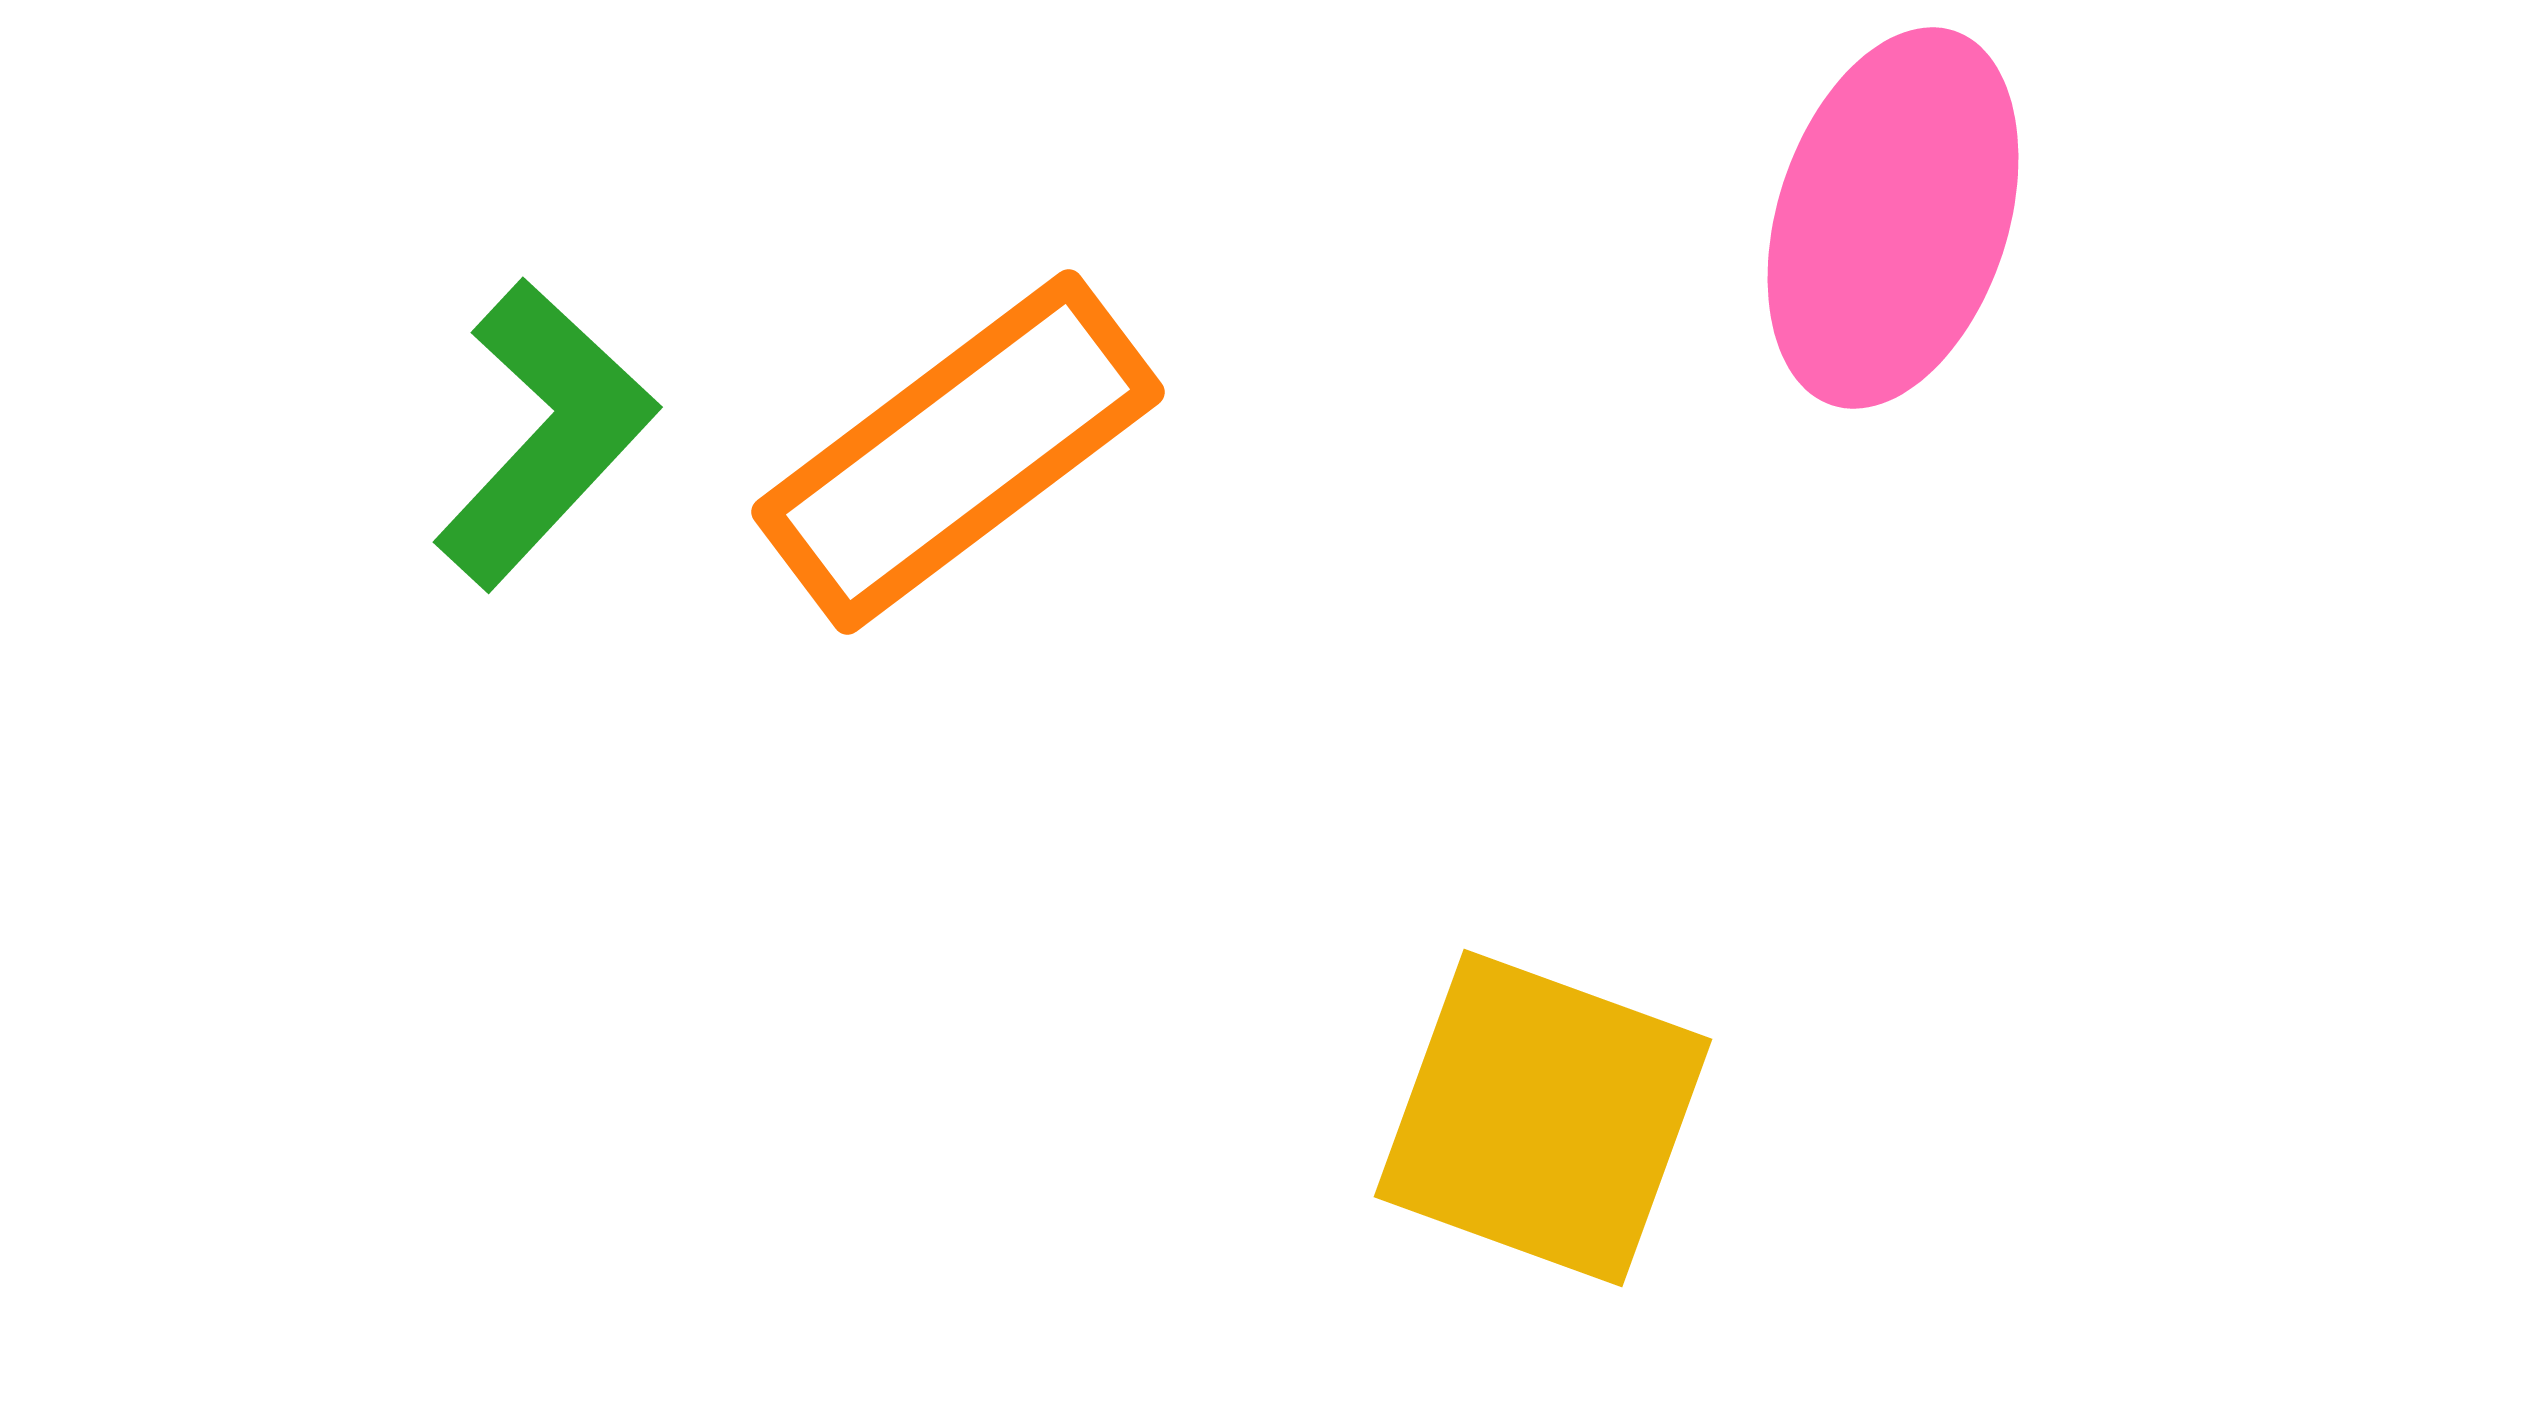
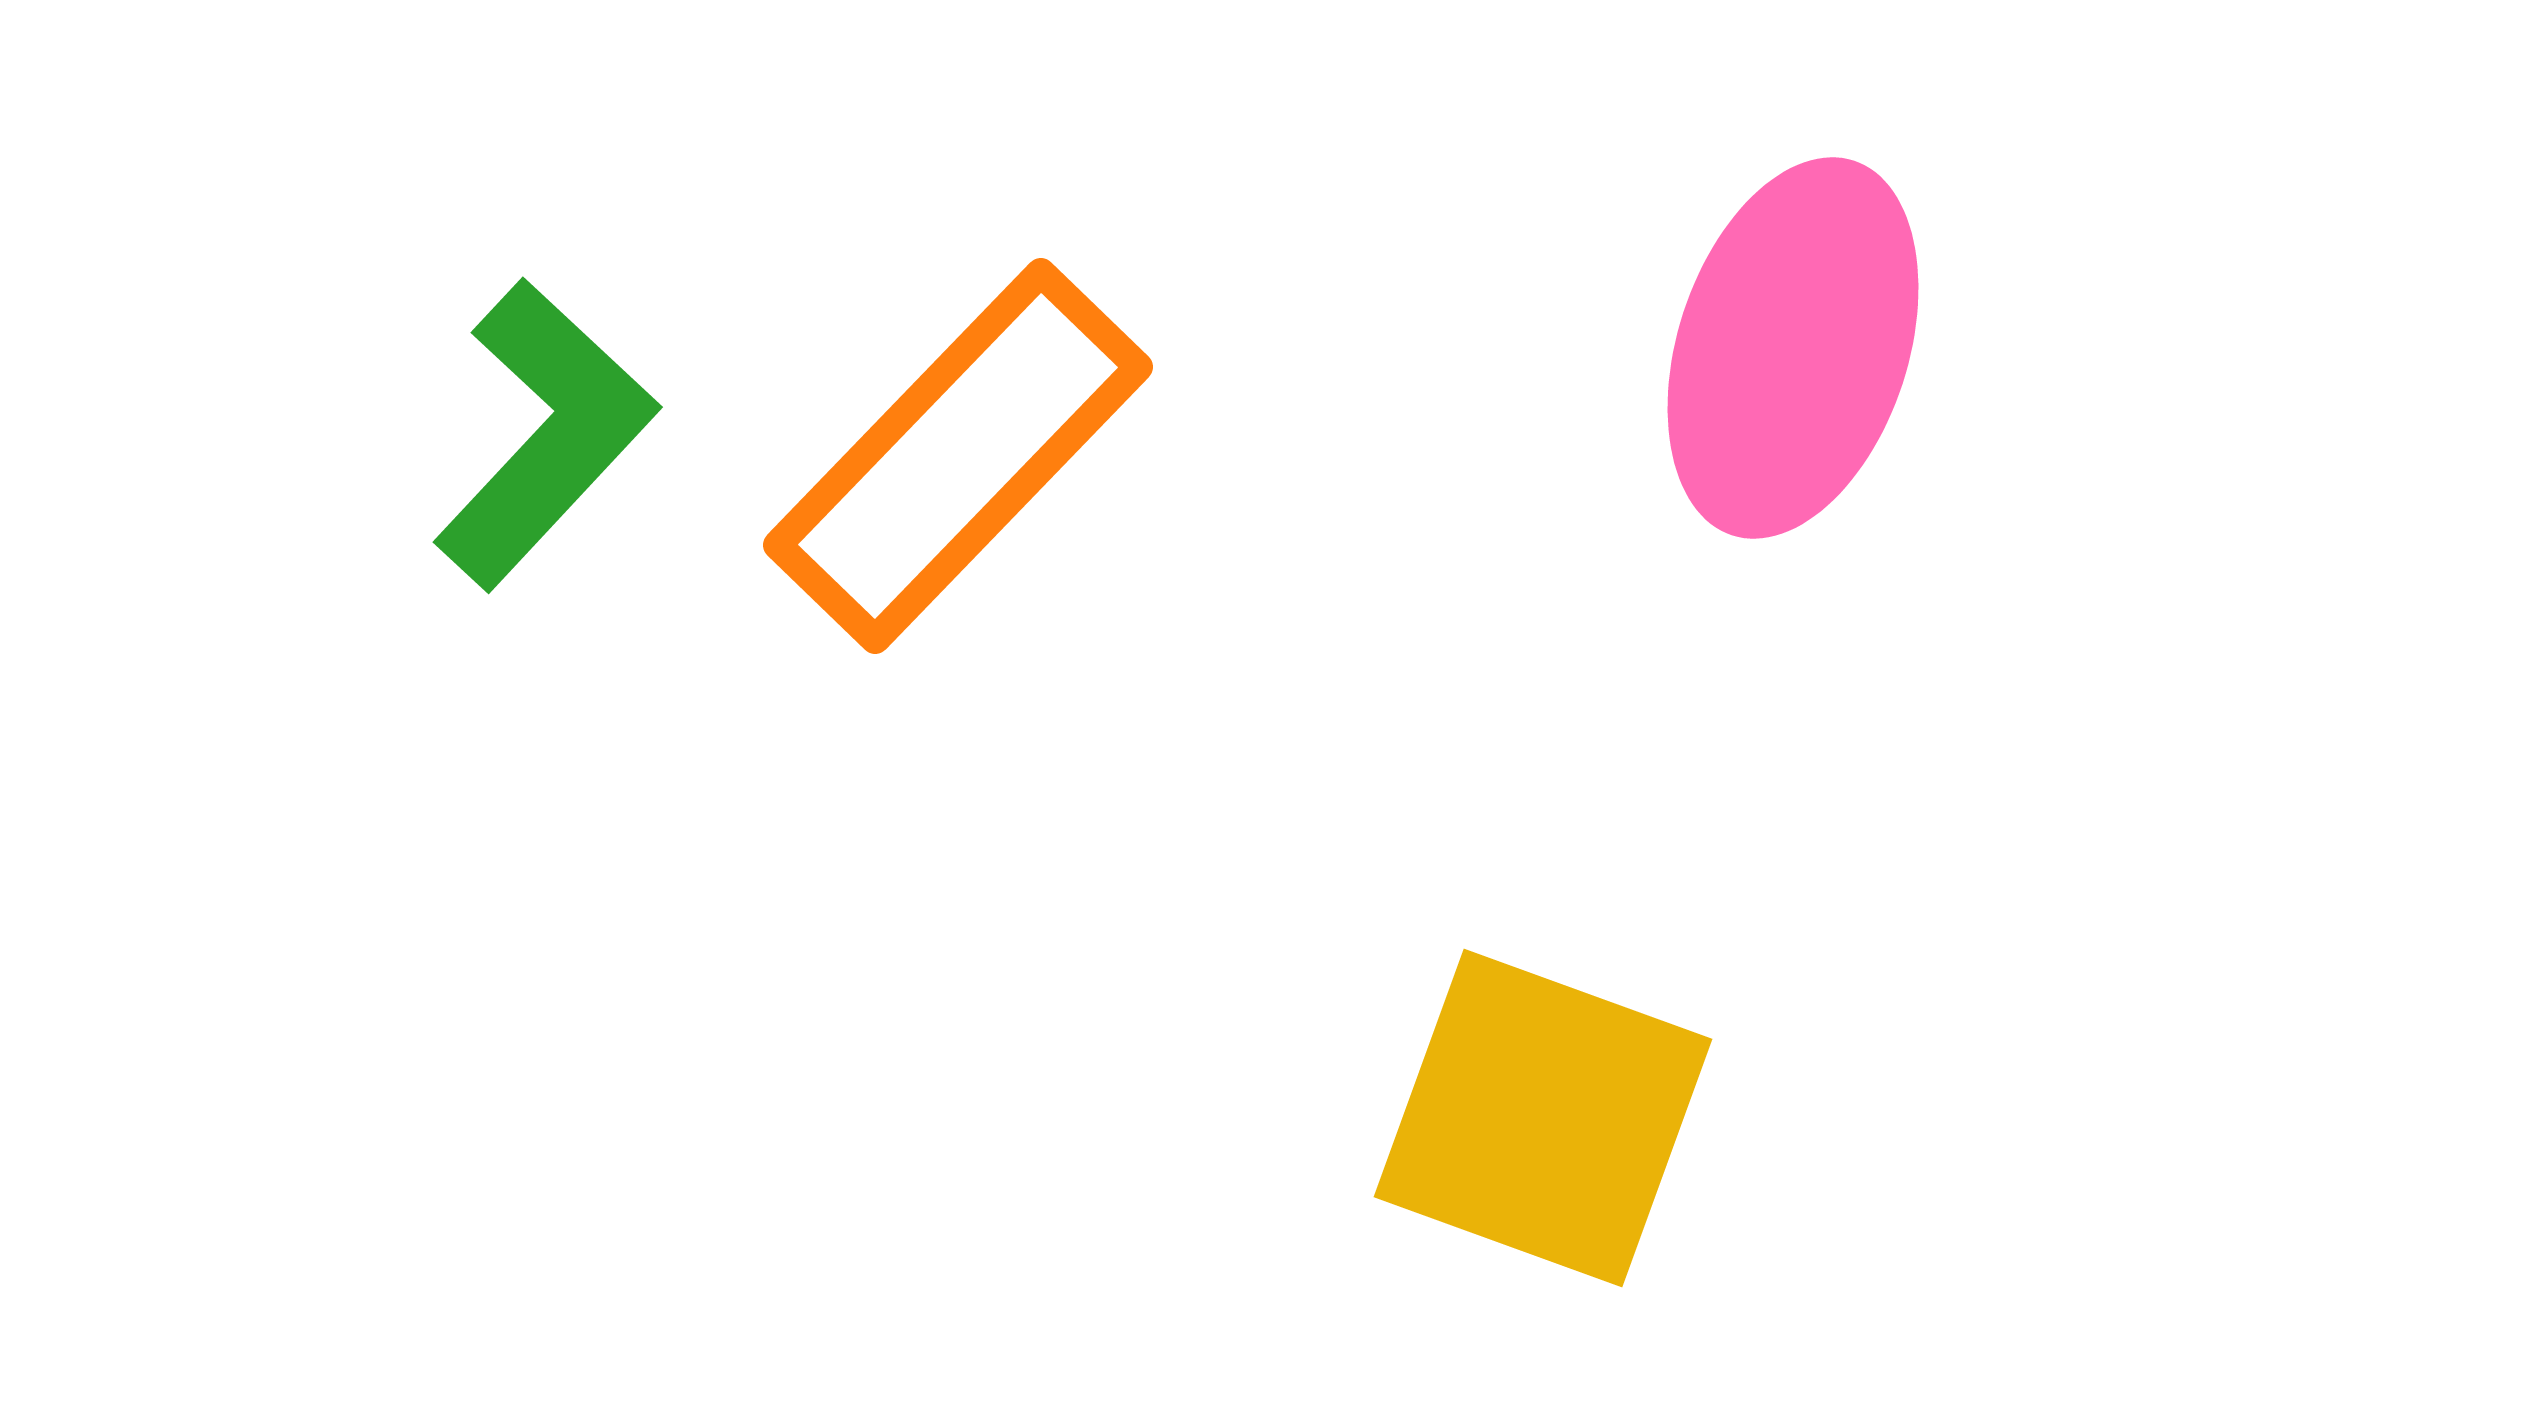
pink ellipse: moved 100 px left, 130 px down
orange rectangle: moved 4 px down; rotated 9 degrees counterclockwise
